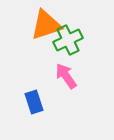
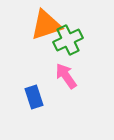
blue rectangle: moved 5 px up
